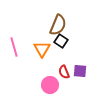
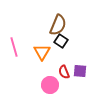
orange triangle: moved 3 px down
